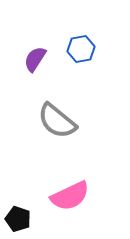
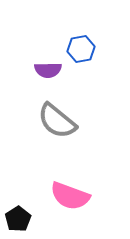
purple semicircle: moved 13 px right, 11 px down; rotated 124 degrees counterclockwise
pink semicircle: rotated 45 degrees clockwise
black pentagon: rotated 20 degrees clockwise
